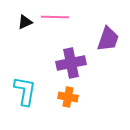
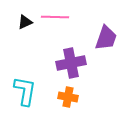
purple trapezoid: moved 2 px left, 1 px up
